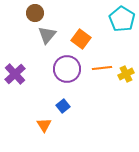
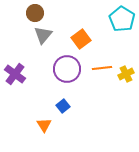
gray triangle: moved 4 px left
orange square: rotated 18 degrees clockwise
purple cross: rotated 10 degrees counterclockwise
